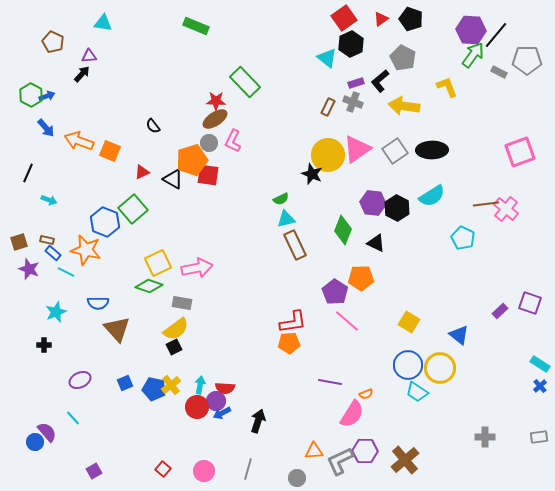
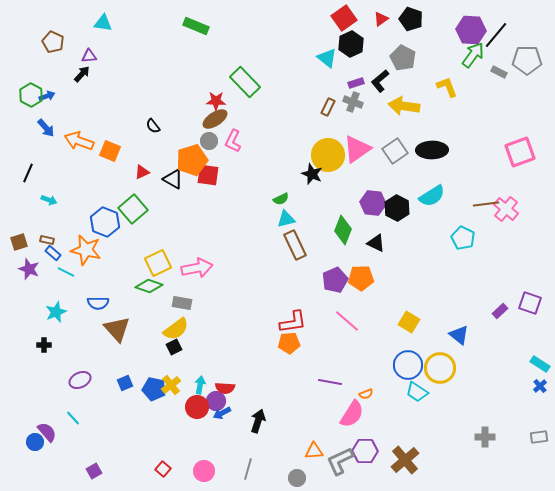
gray circle at (209, 143): moved 2 px up
purple pentagon at (335, 292): moved 12 px up; rotated 15 degrees clockwise
